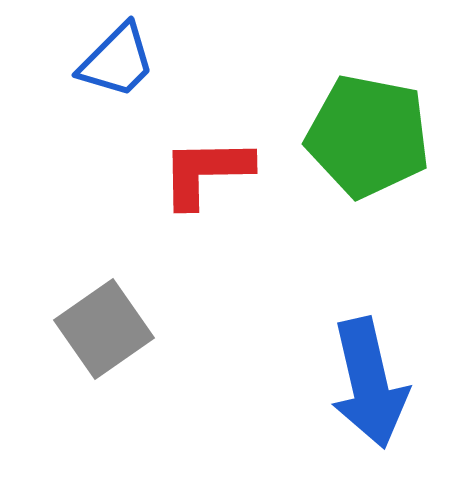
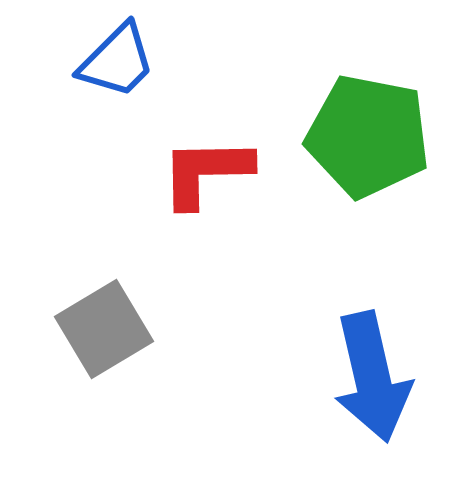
gray square: rotated 4 degrees clockwise
blue arrow: moved 3 px right, 6 px up
